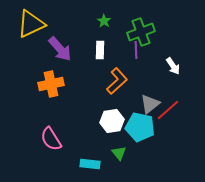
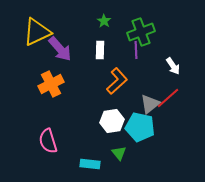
yellow triangle: moved 6 px right, 8 px down
orange cross: rotated 15 degrees counterclockwise
red line: moved 12 px up
pink semicircle: moved 3 px left, 2 px down; rotated 15 degrees clockwise
